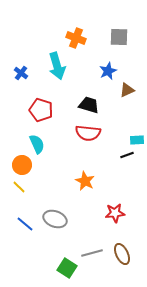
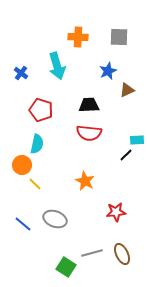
orange cross: moved 2 px right, 1 px up; rotated 18 degrees counterclockwise
black trapezoid: rotated 20 degrees counterclockwise
red semicircle: moved 1 px right
cyan semicircle: rotated 36 degrees clockwise
black line: moved 1 px left; rotated 24 degrees counterclockwise
yellow line: moved 16 px right, 3 px up
red star: moved 1 px right, 1 px up
blue line: moved 2 px left
green square: moved 1 px left, 1 px up
